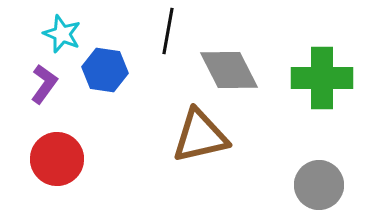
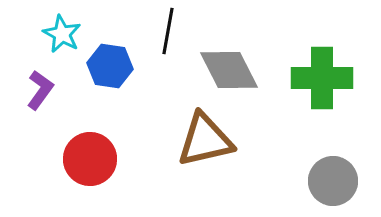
cyan star: rotated 6 degrees clockwise
blue hexagon: moved 5 px right, 4 px up
purple L-shape: moved 4 px left, 6 px down
brown triangle: moved 5 px right, 4 px down
red circle: moved 33 px right
gray circle: moved 14 px right, 4 px up
